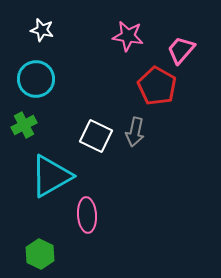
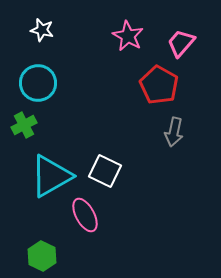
pink star: rotated 20 degrees clockwise
pink trapezoid: moved 7 px up
cyan circle: moved 2 px right, 4 px down
red pentagon: moved 2 px right, 1 px up
gray arrow: moved 39 px right
white square: moved 9 px right, 35 px down
pink ellipse: moved 2 px left; rotated 24 degrees counterclockwise
green hexagon: moved 2 px right, 2 px down
